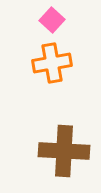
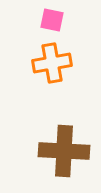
pink square: rotated 30 degrees counterclockwise
